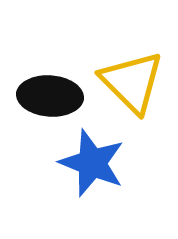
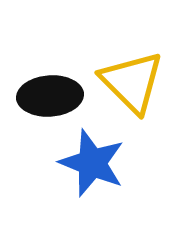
black ellipse: rotated 8 degrees counterclockwise
